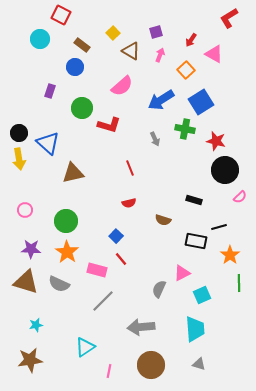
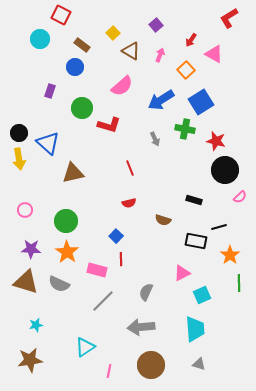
purple square at (156, 32): moved 7 px up; rotated 24 degrees counterclockwise
red line at (121, 259): rotated 40 degrees clockwise
gray semicircle at (159, 289): moved 13 px left, 3 px down
